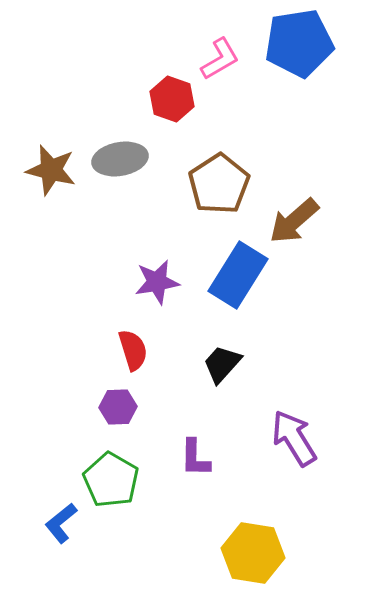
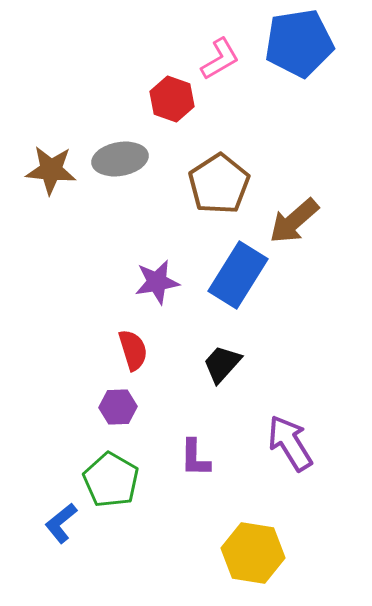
brown star: rotated 9 degrees counterclockwise
purple arrow: moved 4 px left, 5 px down
